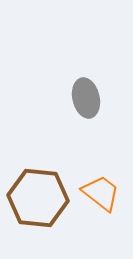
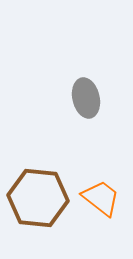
orange trapezoid: moved 5 px down
